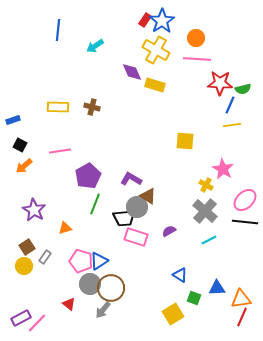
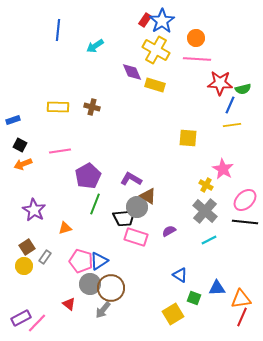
yellow square at (185, 141): moved 3 px right, 3 px up
orange arrow at (24, 166): moved 1 px left, 2 px up; rotated 18 degrees clockwise
